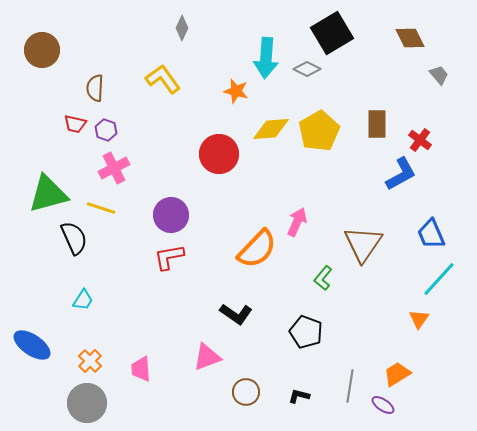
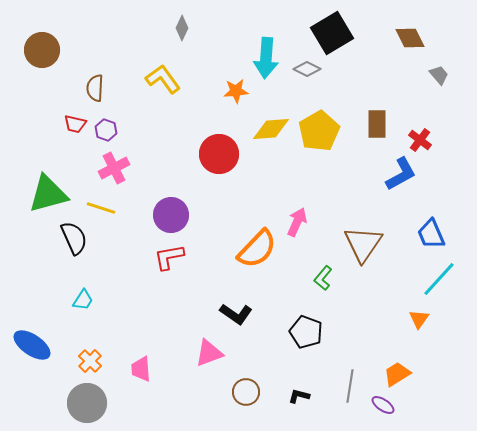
orange star at (236, 91): rotated 20 degrees counterclockwise
pink triangle at (207, 357): moved 2 px right, 4 px up
